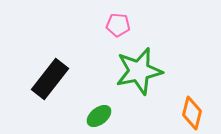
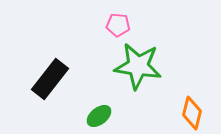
green star: moved 1 px left, 5 px up; rotated 21 degrees clockwise
